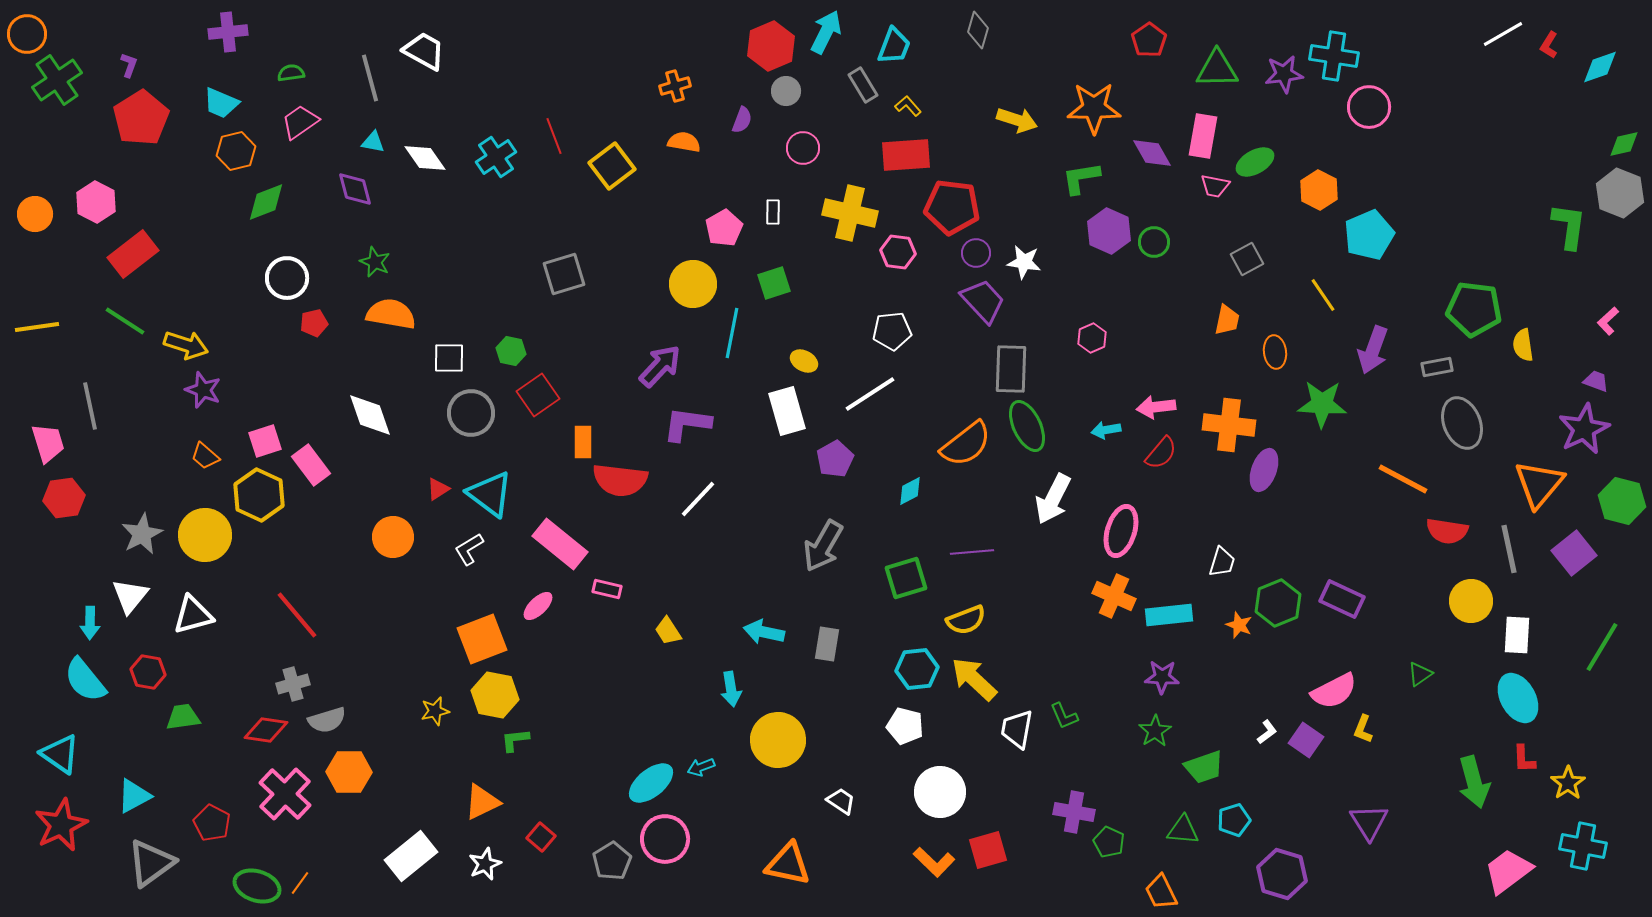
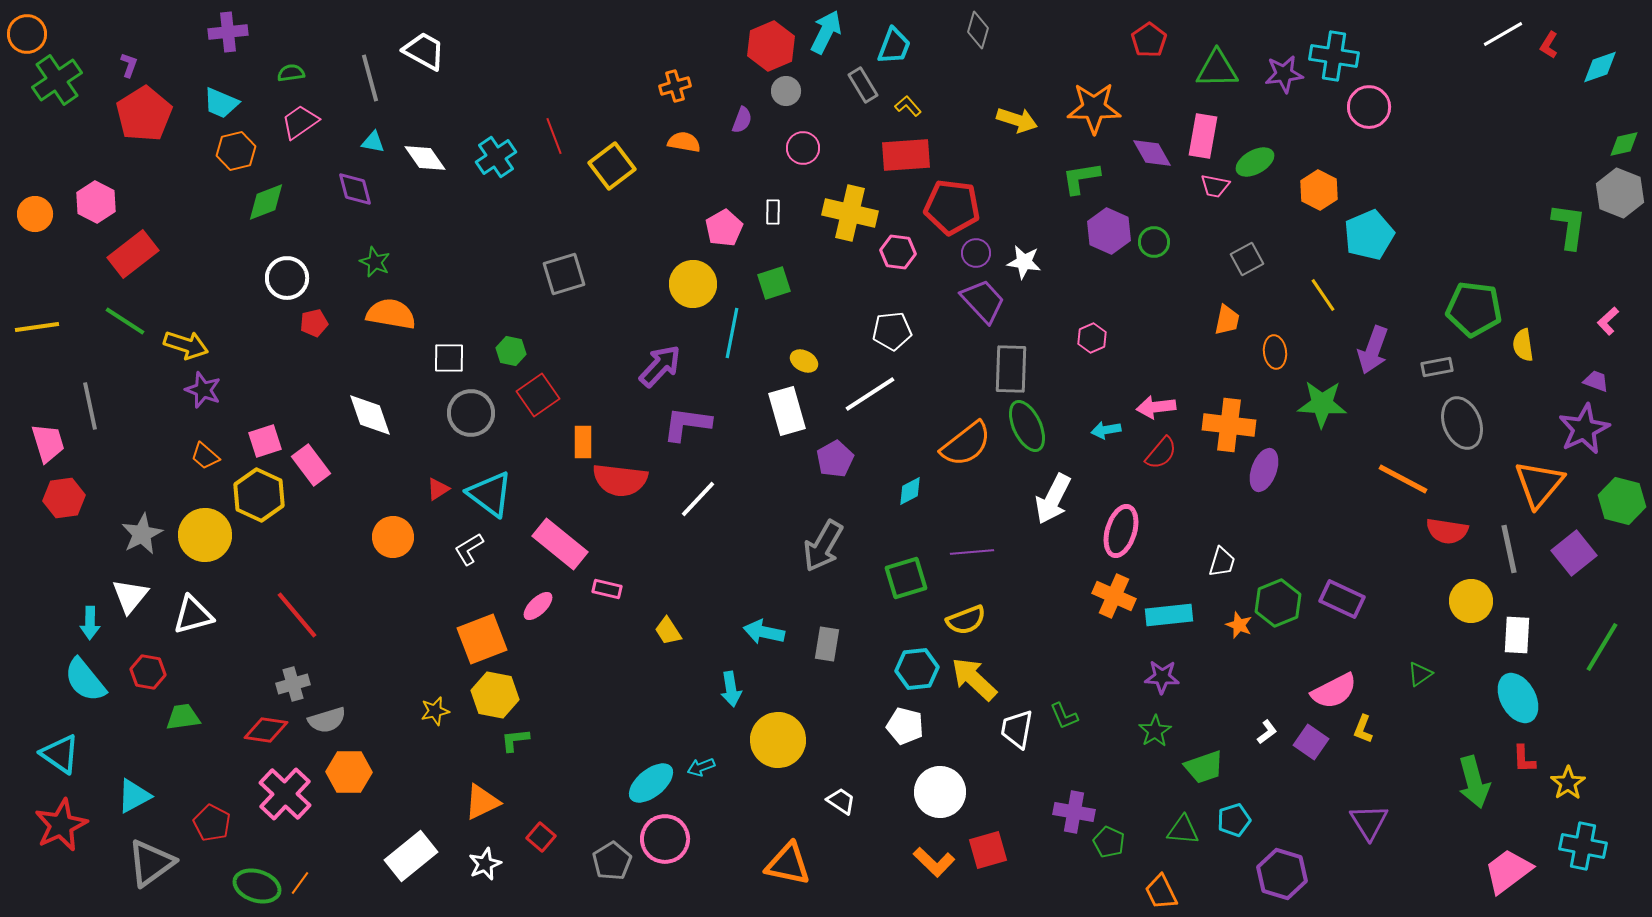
red pentagon at (141, 118): moved 3 px right, 4 px up
purple square at (1306, 740): moved 5 px right, 2 px down
